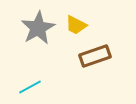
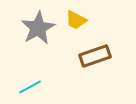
yellow trapezoid: moved 5 px up
